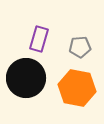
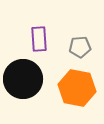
purple rectangle: rotated 20 degrees counterclockwise
black circle: moved 3 px left, 1 px down
